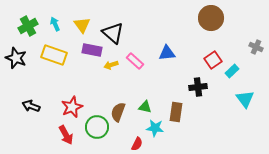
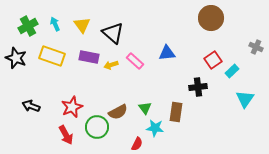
purple rectangle: moved 3 px left, 7 px down
yellow rectangle: moved 2 px left, 1 px down
cyan triangle: rotated 12 degrees clockwise
green triangle: moved 1 px down; rotated 40 degrees clockwise
brown semicircle: rotated 138 degrees counterclockwise
